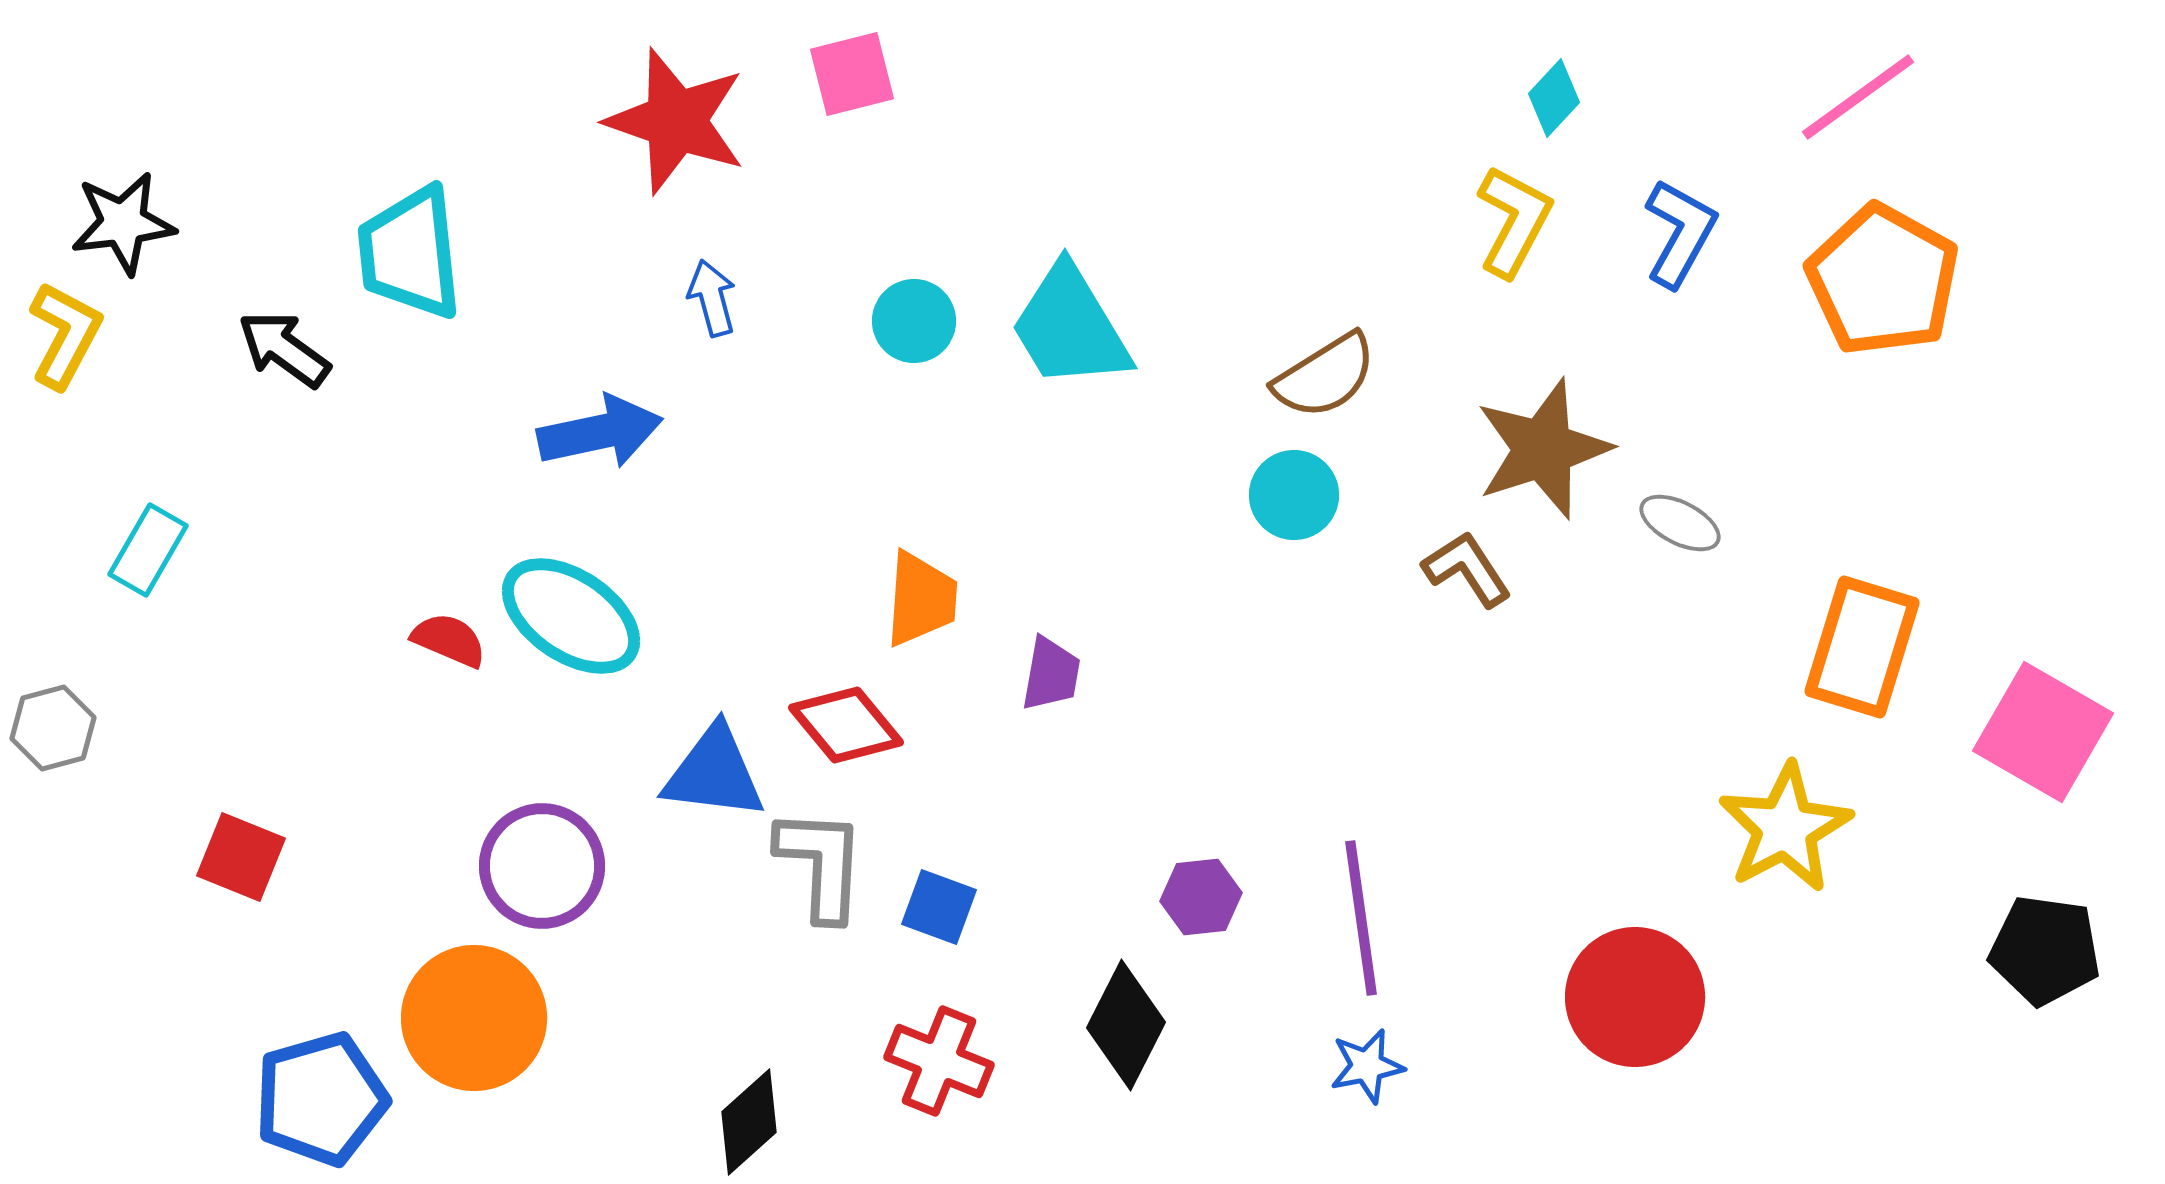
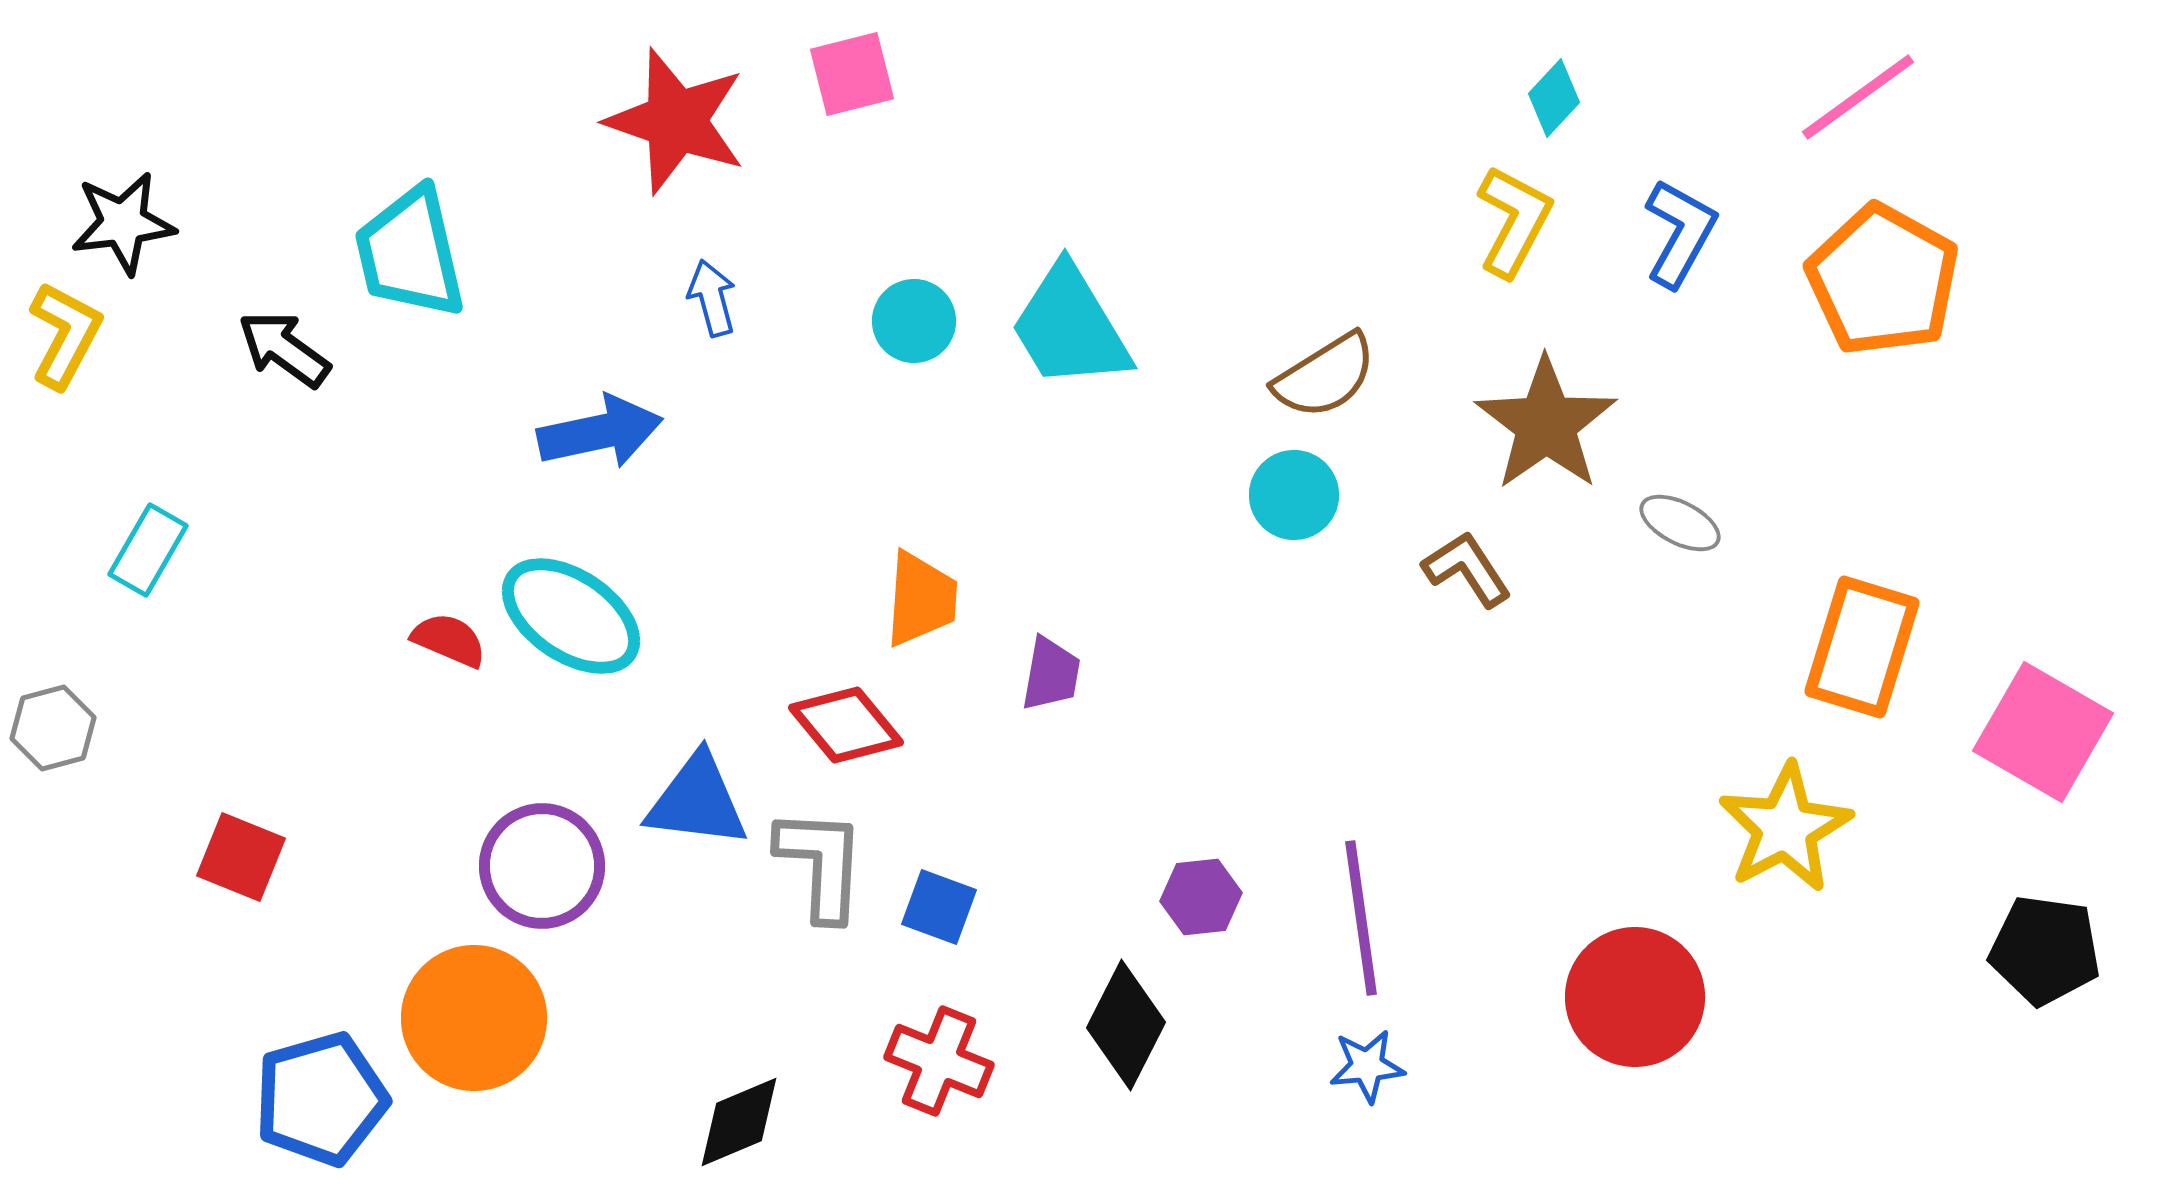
cyan trapezoid at (410, 253): rotated 7 degrees counterclockwise
brown star at (1543, 449): moved 3 px right, 25 px up; rotated 17 degrees counterclockwise
blue triangle at (714, 773): moved 17 px left, 28 px down
blue star at (1367, 1066): rotated 6 degrees clockwise
black diamond at (749, 1122): moved 10 px left; rotated 19 degrees clockwise
